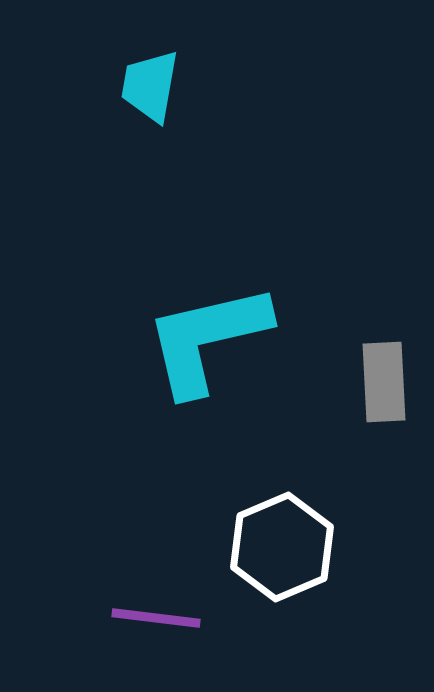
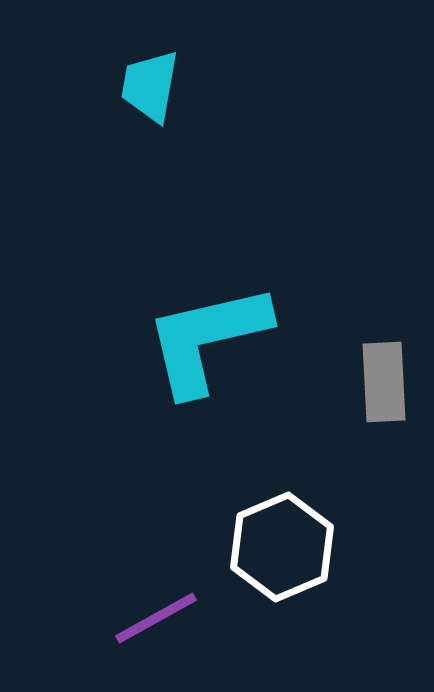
purple line: rotated 36 degrees counterclockwise
